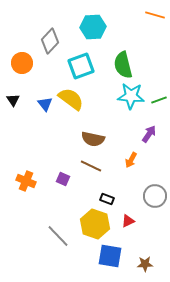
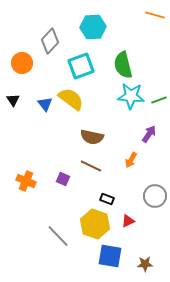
brown semicircle: moved 1 px left, 2 px up
